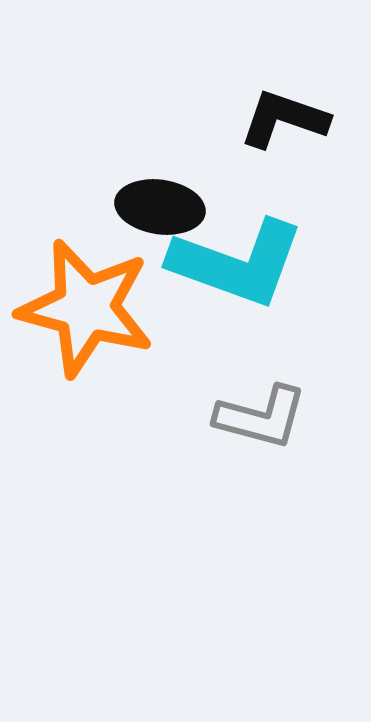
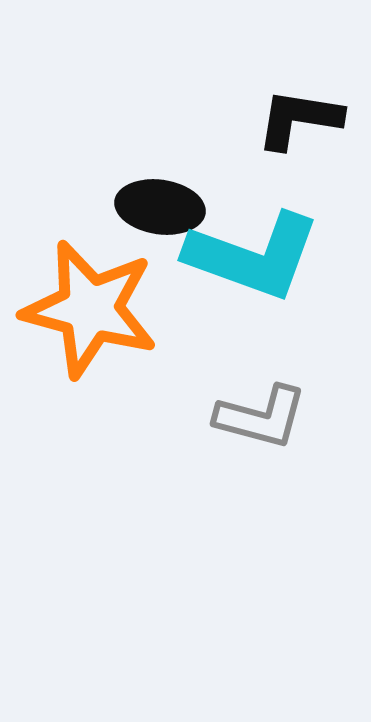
black L-shape: moved 15 px right; rotated 10 degrees counterclockwise
cyan L-shape: moved 16 px right, 7 px up
orange star: moved 4 px right, 1 px down
